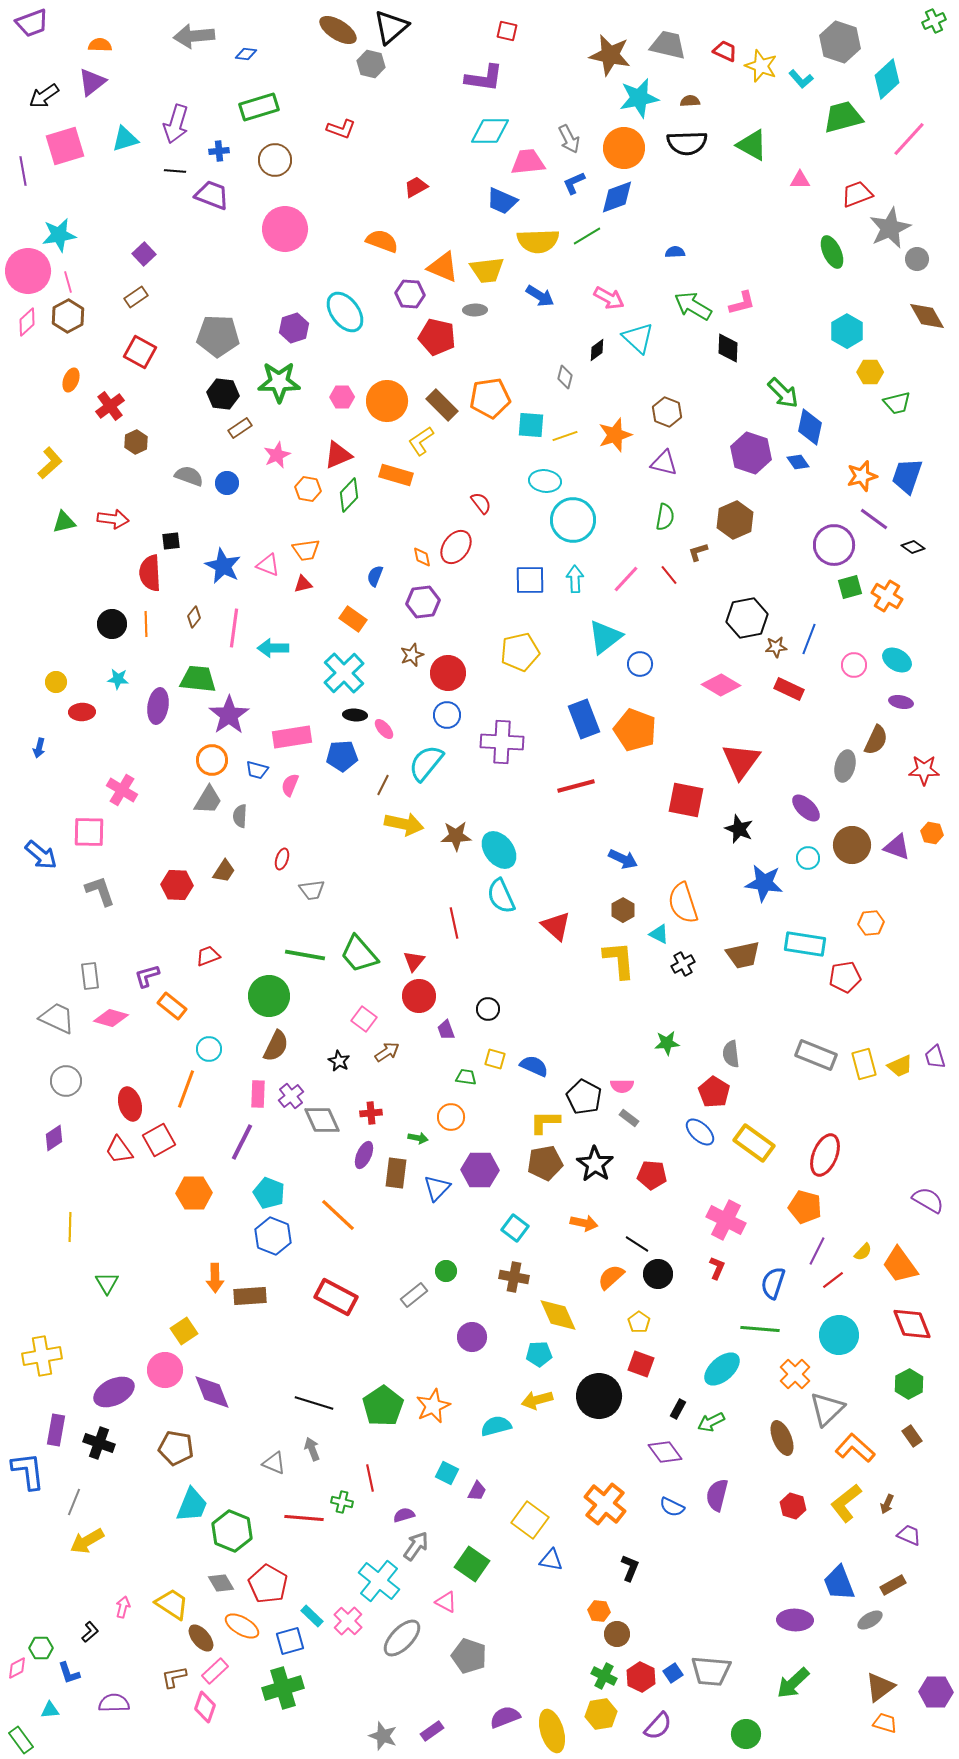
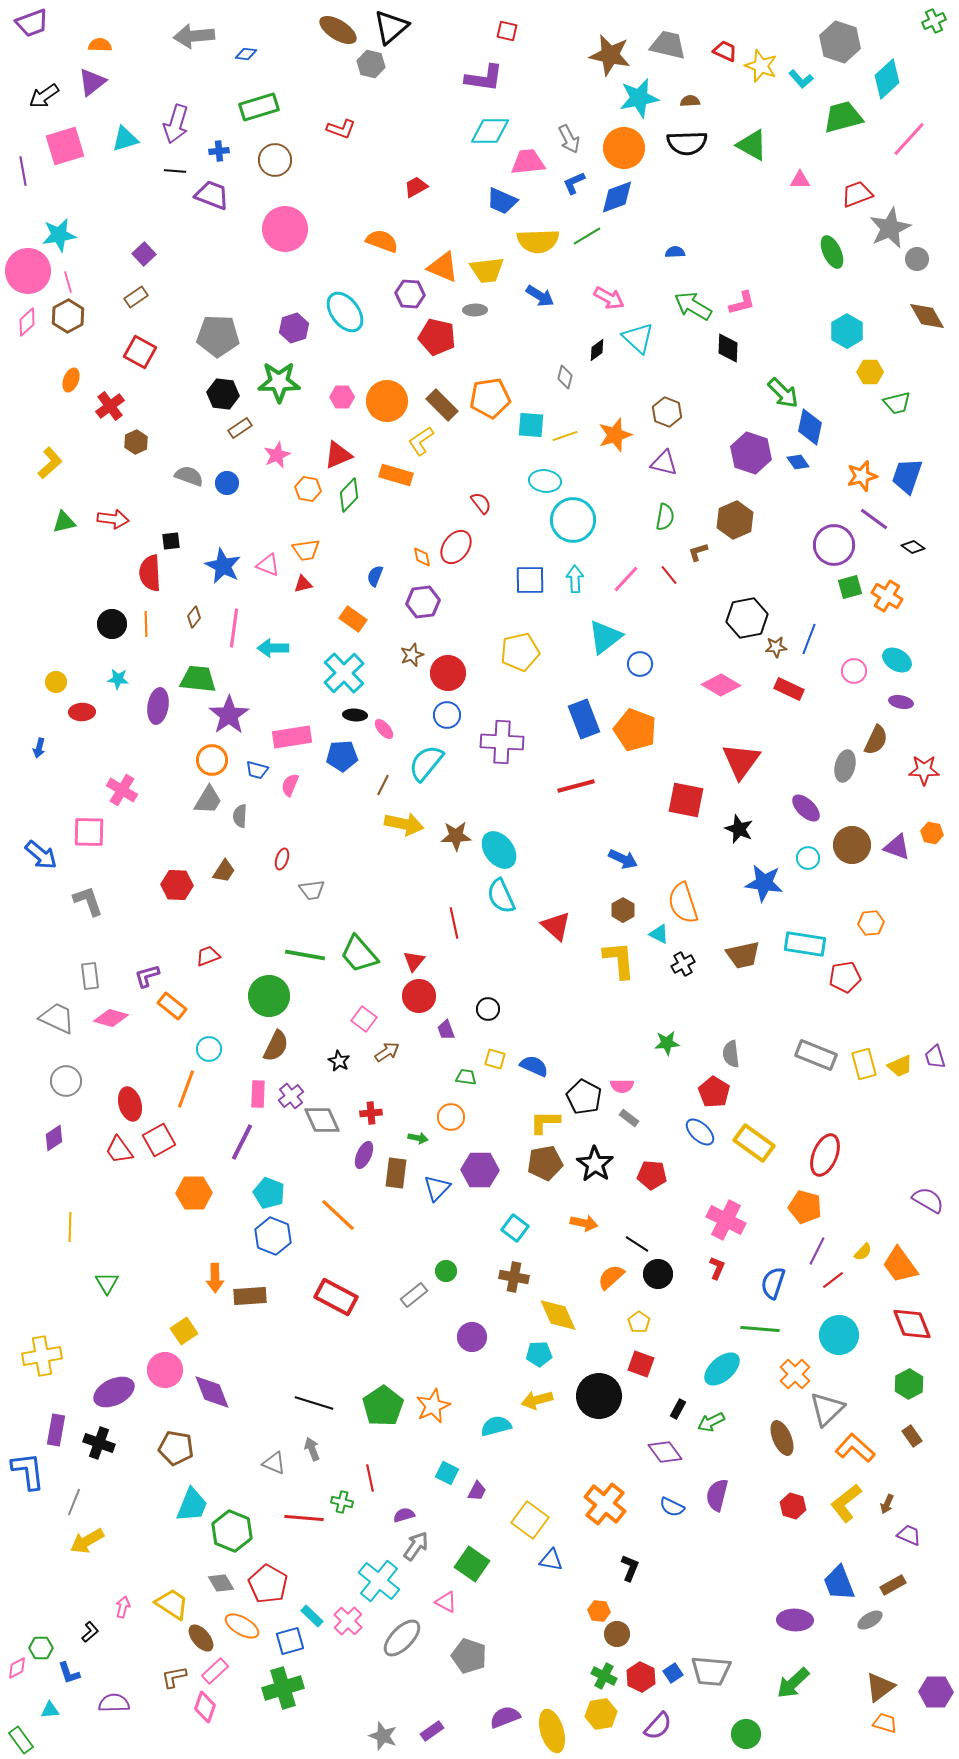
pink circle at (854, 665): moved 6 px down
gray L-shape at (100, 891): moved 12 px left, 10 px down
